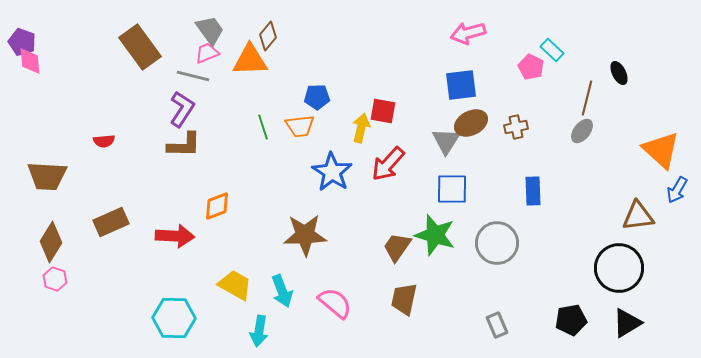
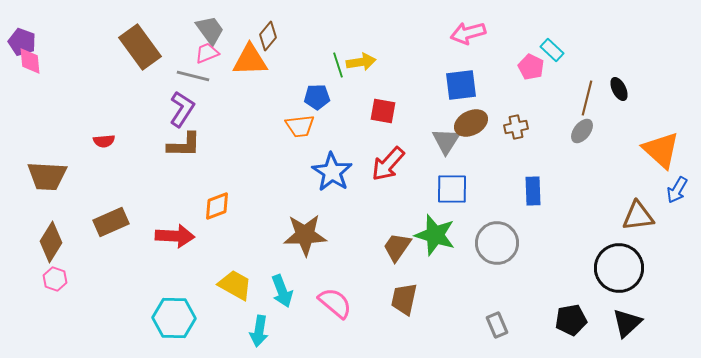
black ellipse at (619, 73): moved 16 px down
green line at (263, 127): moved 75 px right, 62 px up
yellow arrow at (361, 128): moved 66 px up; rotated 68 degrees clockwise
black triangle at (627, 323): rotated 12 degrees counterclockwise
